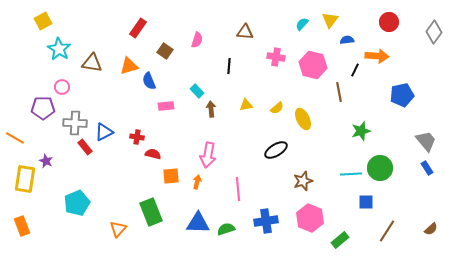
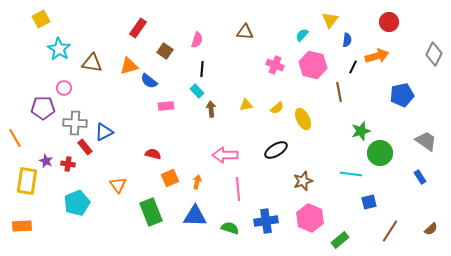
yellow square at (43, 21): moved 2 px left, 2 px up
cyan semicircle at (302, 24): moved 11 px down
gray diamond at (434, 32): moved 22 px down; rotated 10 degrees counterclockwise
blue semicircle at (347, 40): rotated 104 degrees clockwise
orange arrow at (377, 56): rotated 20 degrees counterclockwise
pink cross at (276, 57): moved 1 px left, 8 px down; rotated 12 degrees clockwise
black line at (229, 66): moved 27 px left, 3 px down
black line at (355, 70): moved 2 px left, 3 px up
blue semicircle at (149, 81): rotated 30 degrees counterclockwise
pink circle at (62, 87): moved 2 px right, 1 px down
red cross at (137, 137): moved 69 px left, 27 px down
orange line at (15, 138): rotated 30 degrees clockwise
gray trapezoid at (426, 141): rotated 15 degrees counterclockwise
pink arrow at (208, 155): moved 17 px right; rotated 80 degrees clockwise
green circle at (380, 168): moved 15 px up
blue rectangle at (427, 168): moved 7 px left, 9 px down
cyan line at (351, 174): rotated 10 degrees clockwise
orange square at (171, 176): moved 1 px left, 2 px down; rotated 18 degrees counterclockwise
yellow rectangle at (25, 179): moved 2 px right, 2 px down
blue square at (366, 202): moved 3 px right; rotated 14 degrees counterclockwise
blue triangle at (198, 223): moved 3 px left, 7 px up
orange rectangle at (22, 226): rotated 72 degrees counterclockwise
orange triangle at (118, 229): moved 44 px up; rotated 18 degrees counterclockwise
green semicircle at (226, 229): moved 4 px right, 1 px up; rotated 36 degrees clockwise
brown line at (387, 231): moved 3 px right
